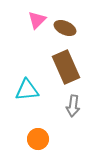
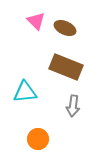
pink triangle: moved 1 px left, 1 px down; rotated 30 degrees counterclockwise
brown rectangle: rotated 44 degrees counterclockwise
cyan triangle: moved 2 px left, 2 px down
